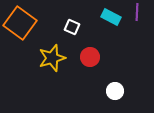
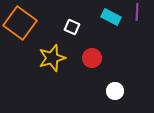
red circle: moved 2 px right, 1 px down
